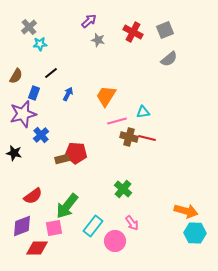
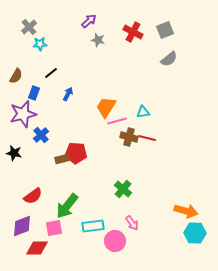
orange trapezoid: moved 11 px down
cyan rectangle: rotated 45 degrees clockwise
